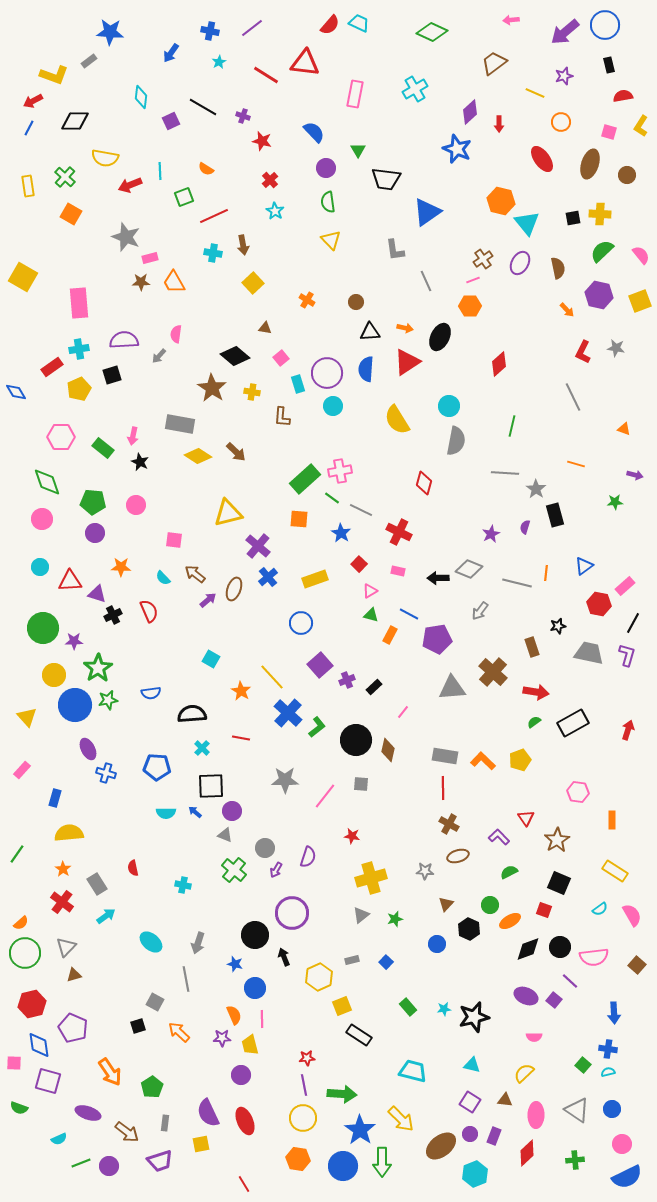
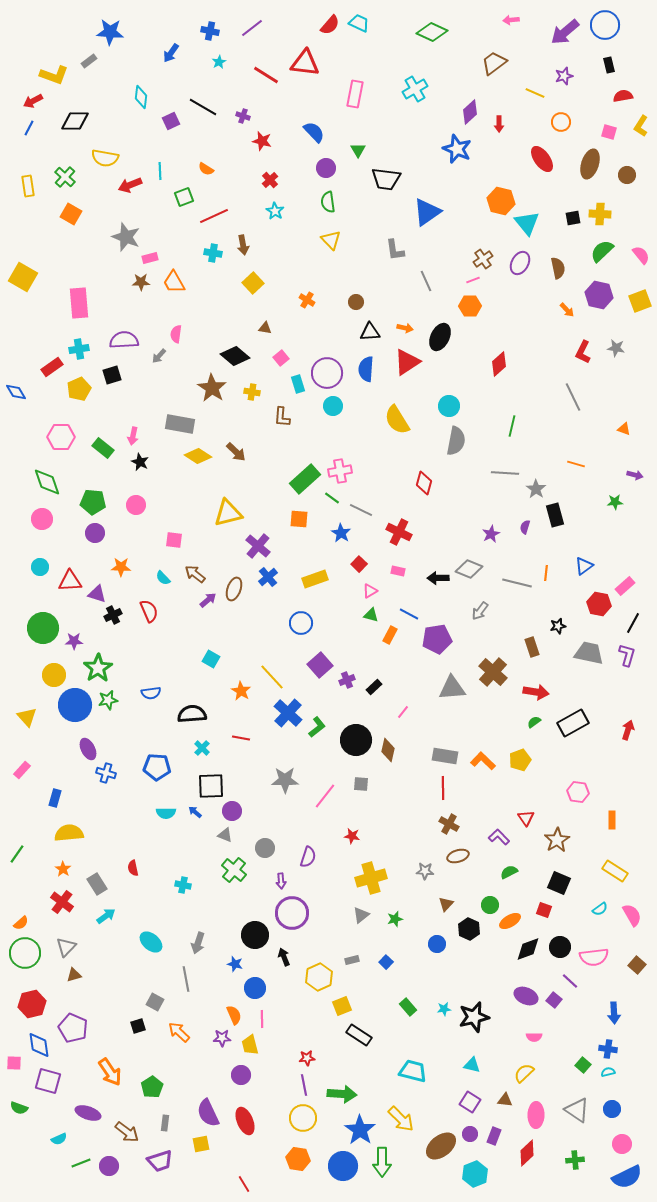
purple arrow at (276, 870): moved 5 px right, 11 px down; rotated 35 degrees counterclockwise
